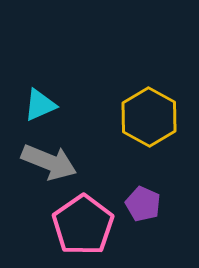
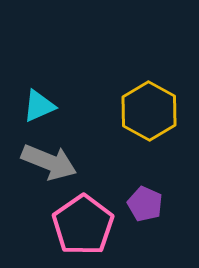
cyan triangle: moved 1 px left, 1 px down
yellow hexagon: moved 6 px up
purple pentagon: moved 2 px right
